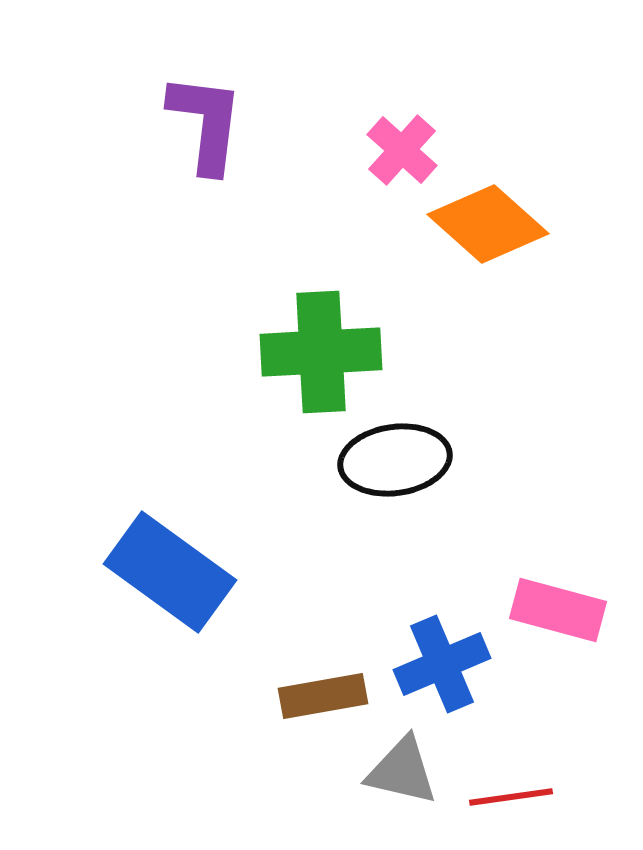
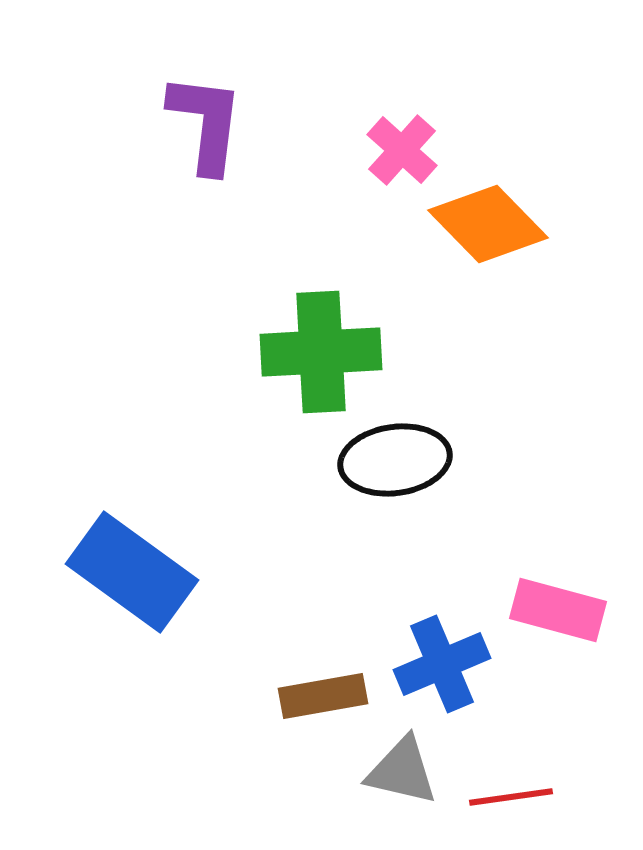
orange diamond: rotated 4 degrees clockwise
blue rectangle: moved 38 px left
